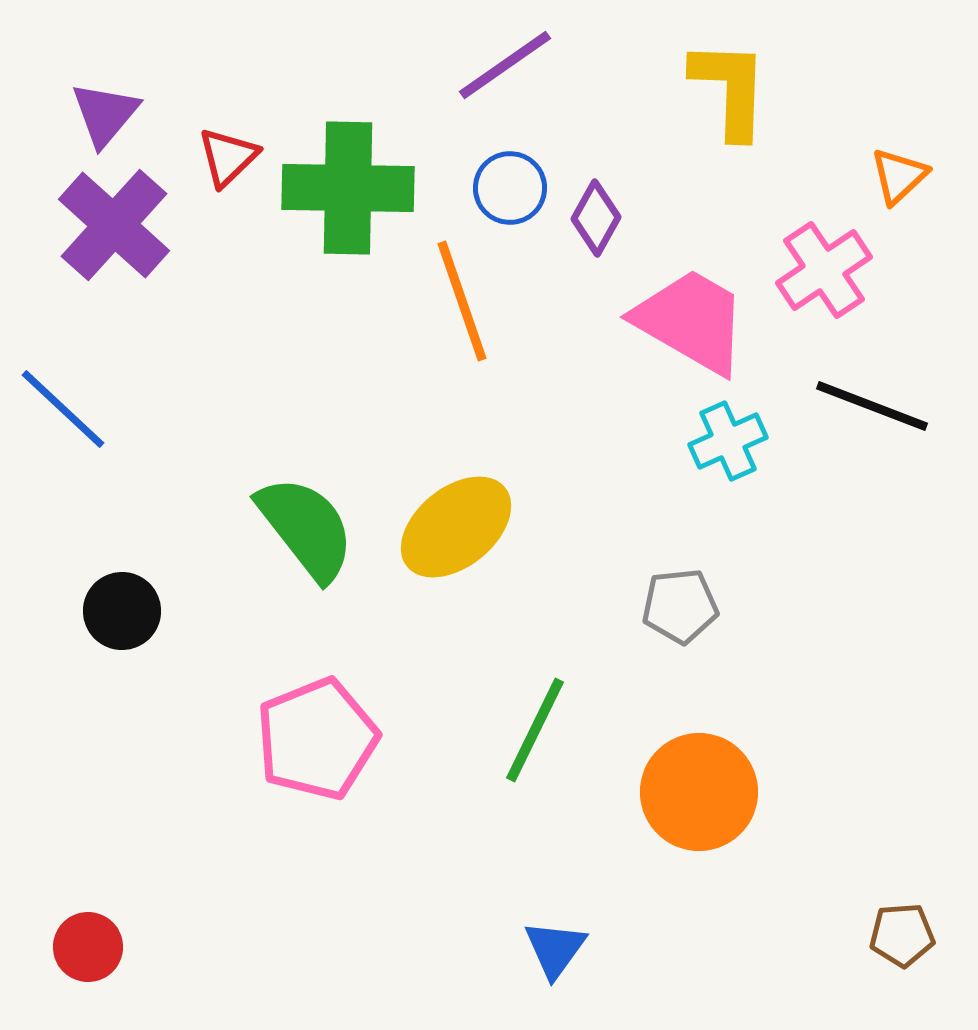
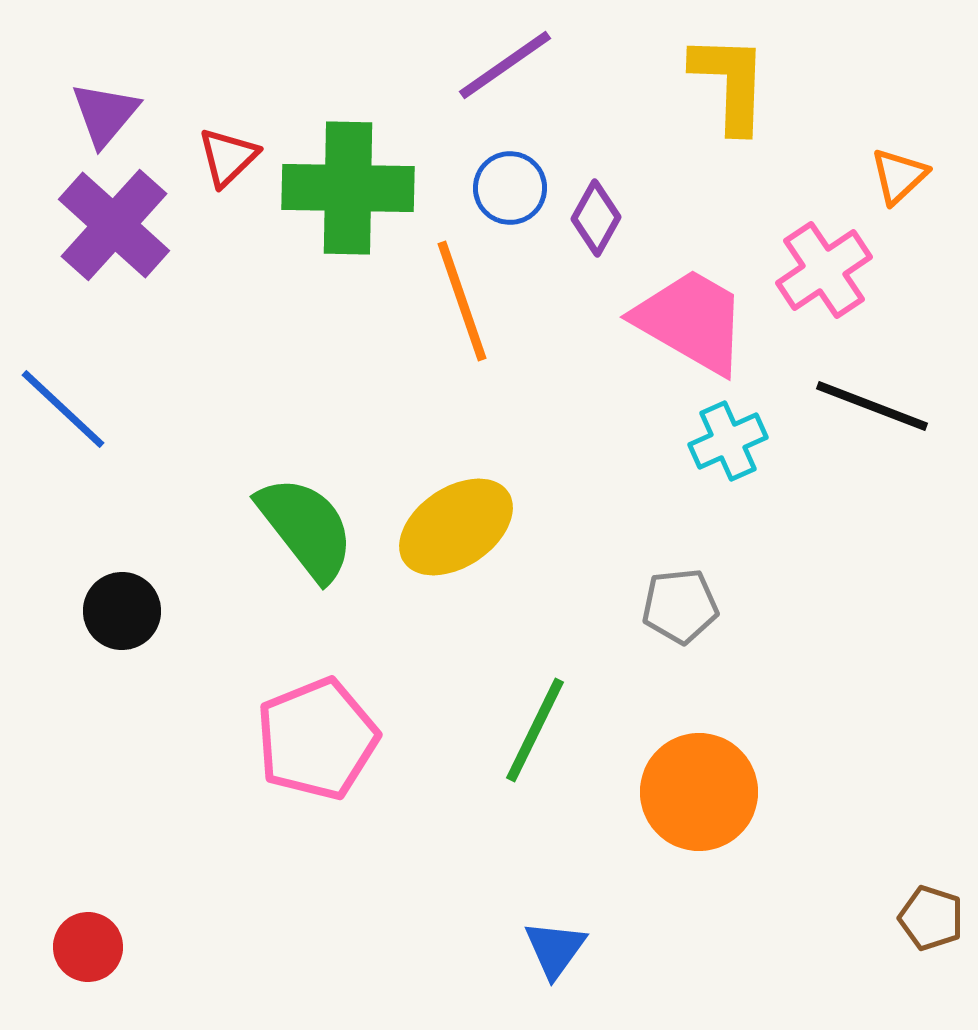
yellow L-shape: moved 6 px up
yellow ellipse: rotated 5 degrees clockwise
brown pentagon: moved 29 px right, 17 px up; rotated 22 degrees clockwise
